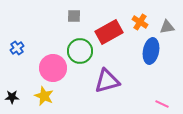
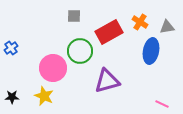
blue cross: moved 6 px left
